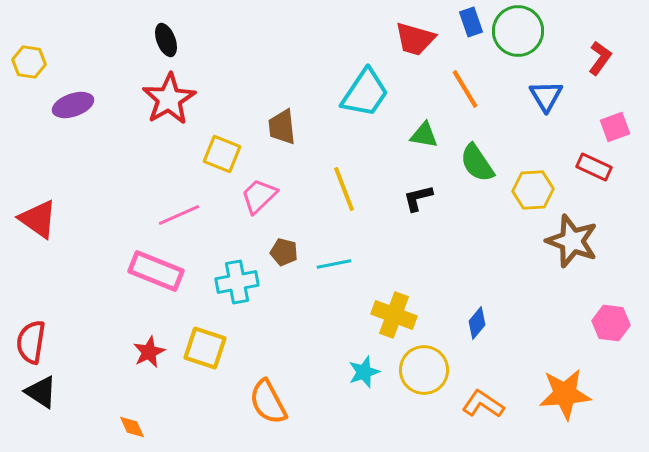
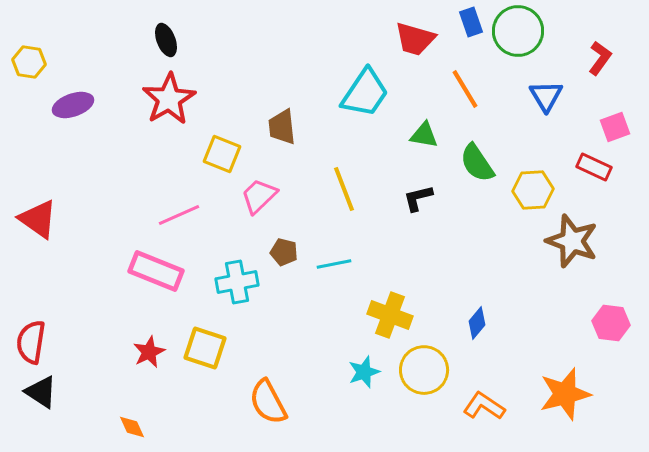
yellow cross at (394, 315): moved 4 px left
orange star at (565, 394): rotated 10 degrees counterclockwise
orange L-shape at (483, 404): moved 1 px right, 2 px down
